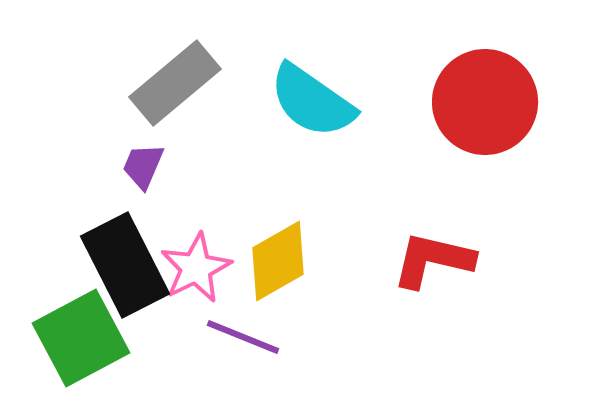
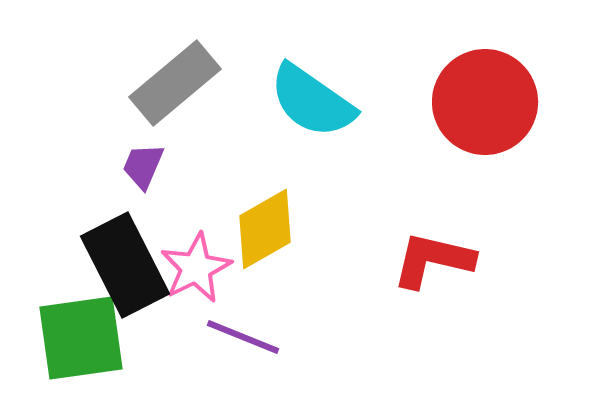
yellow diamond: moved 13 px left, 32 px up
green square: rotated 20 degrees clockwise
